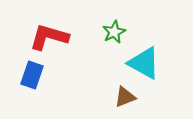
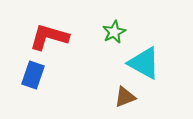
blue rectangle: moved 1 px right
